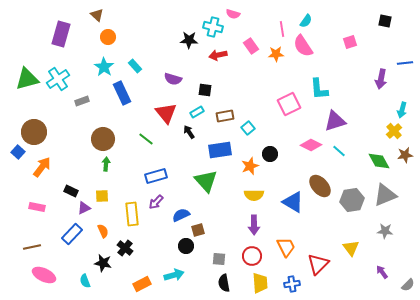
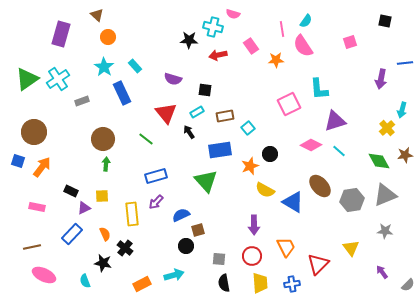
orange star at (276, 54): moved 6 px down
green triangle at (27, 79): rotated 20 degrees counterclockwise
yellow cross at (394, 131): moved 7 px left, 3 px up
blue square at (18, 152): moved 9 px down; rotated 24 degrees counterclockwise
yellow semicircle at (254, 195): moved 11 px right, 5 px up; rotated 30 degrees clockwise
orange semicircle at (103, 231): moved 2 px right, 3 px down
